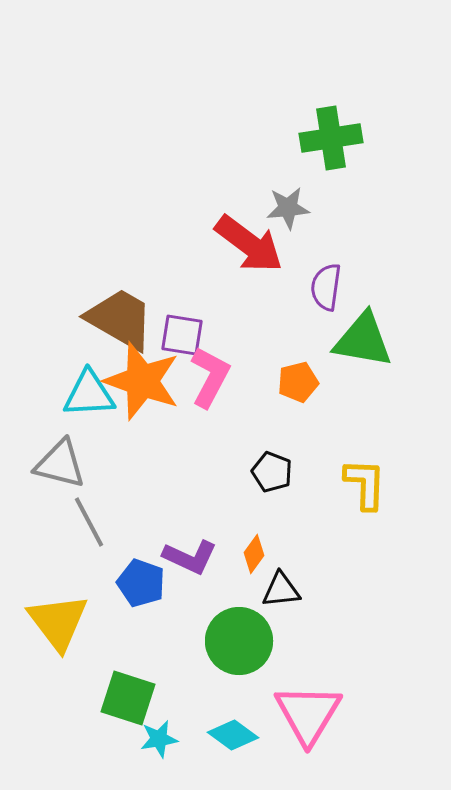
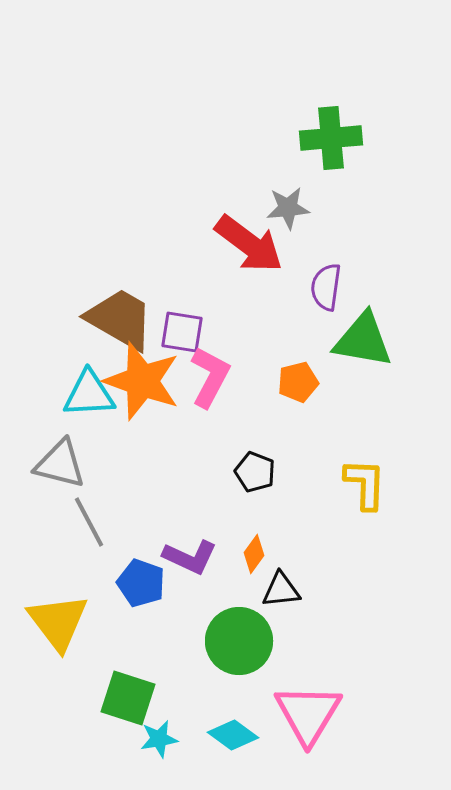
green cross: rotated 4 degrees clockwise
purple square: moved 3 px up
black pentagon: moved 17 px left
